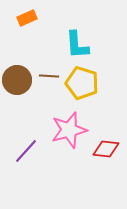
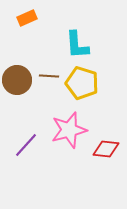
purple line: moved 6 px up
